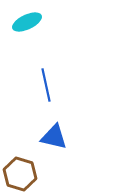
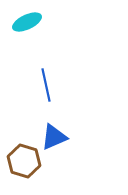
blue triangle: rotated 36 degrees counterclockwise
brown hexagon: moved 4 px right, 13 px up
